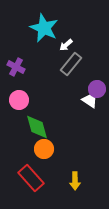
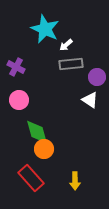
cyan star: moved 1 px right, 1 px down
gray rectangle: rotated 45 degrees clockwise
purple circle: moved 12 px up
green diamond: moved 5 px down
